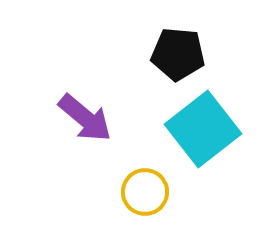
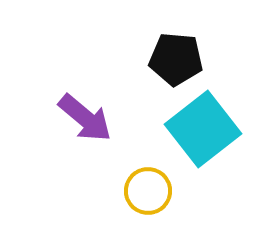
black pentagon: moved 2 px left, 5 px down
yellow circle: moved 3 px right, 1 px up
